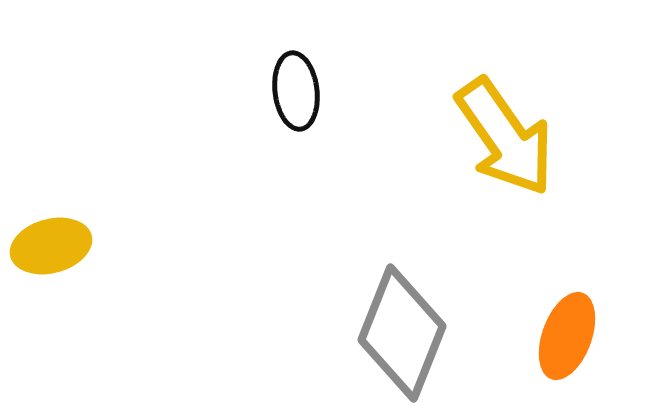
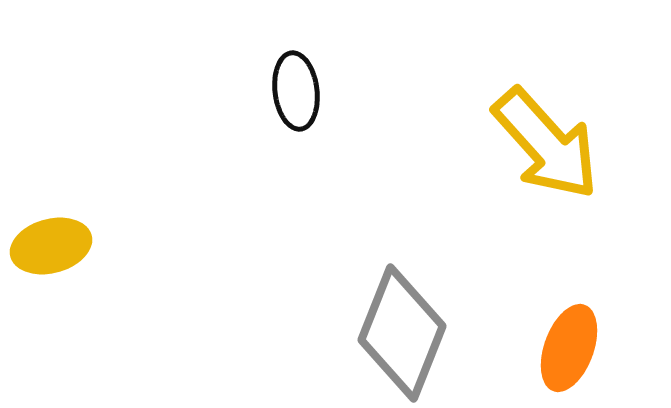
yellow arrow: moved 41 px right, 7 px down; rotated 7 degrees counterclockwise
orange ellipse: moved 2 px right, 12 px down
